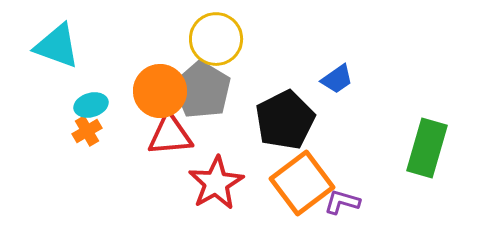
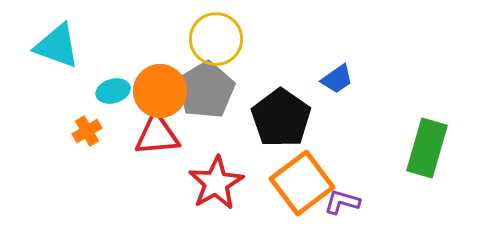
gray pentagon: moved 4 px right; rotated 10 degrees clockwise
cyan ellipse: moved 22 px right, 14 px up
black pentagon: moved 4 px left, 2 px up; rotated 10 degrees counterclockwise
red triangle: moved 13 px left
